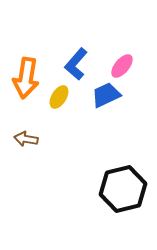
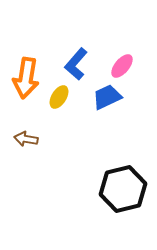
blue trapezoid: moved 1 px right, 2 px down
